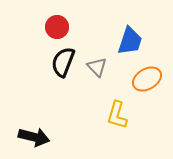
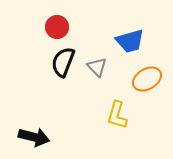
blue trapezoid: rotated 56 degrees clockwise
